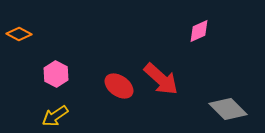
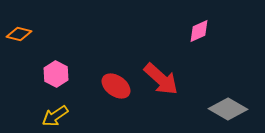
orange diamond: rotated 15 degrees counterclockwise
red ellipse: moved 3 px left
gray diamond: rotated 15 degrees counterclockwise
